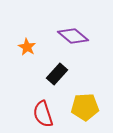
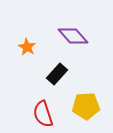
purple diamond: rotated 8 degrees clockwise
yellow pentagon: moved 1 px right, 1 px up
